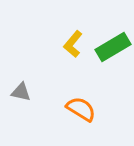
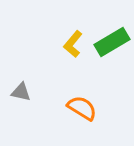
green rectangle: moved 1 px left, 5 px up
orange semicircle: moved 1 px right, 1 px up
